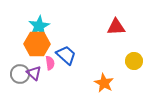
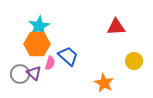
blue trapezoid: moved 2 px right, 1 px down
pink semicircle: rotated 24 degrees clockwise
